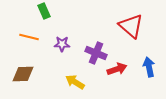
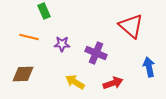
red arrow: moved 4 px left, 14 px down
